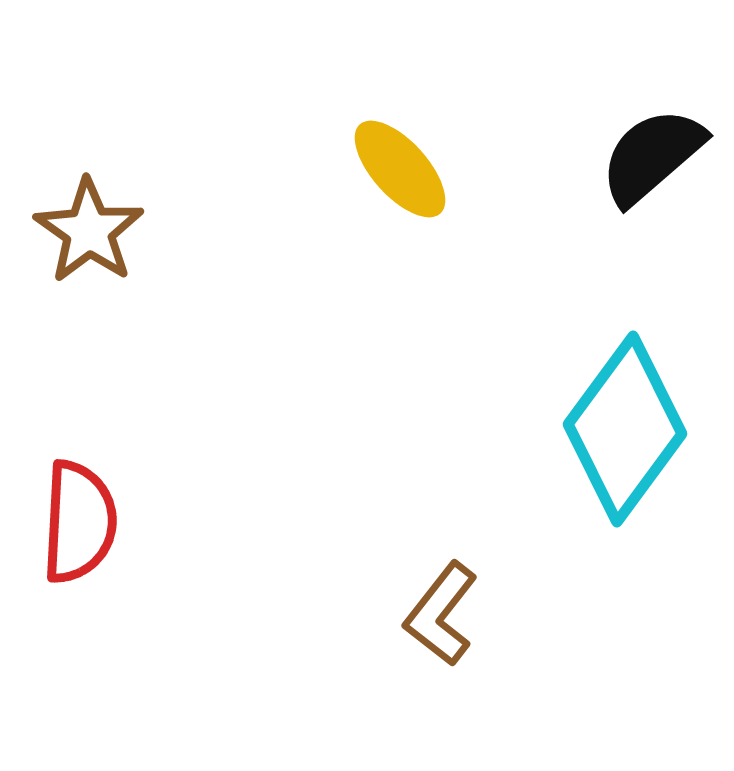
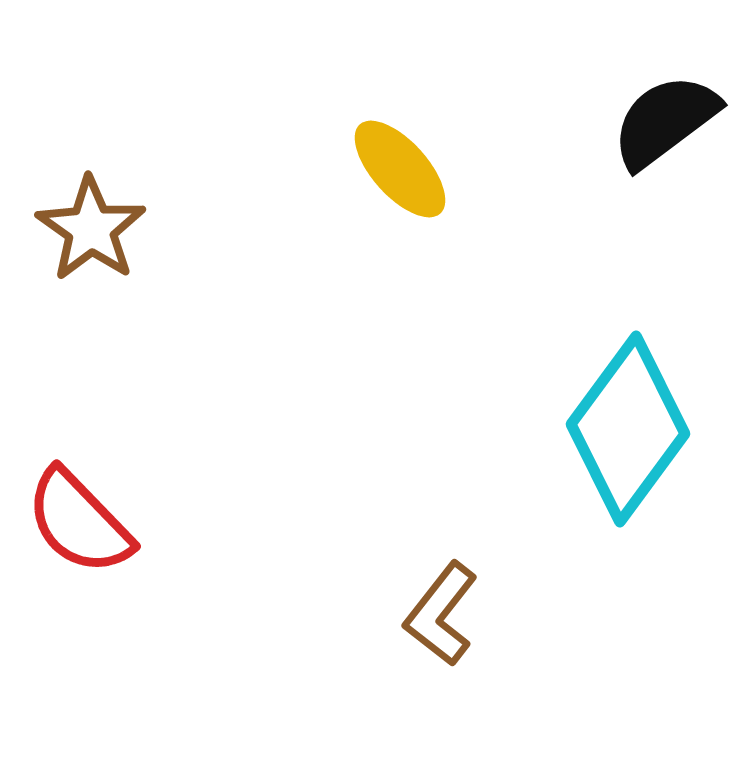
black semicircle: moved 13 px right, 35 px up; rotated 4 degrees clockwise
brown star: moved 2 px right, 2 px up
cyan diamond: moved 3 px right
red semicircle: rotated 133 degrees clockwise
